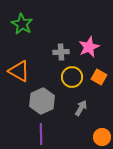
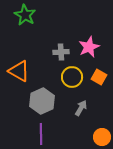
green star: moved 3 px right, 9 px up
